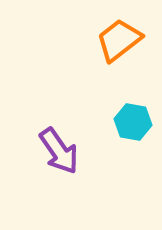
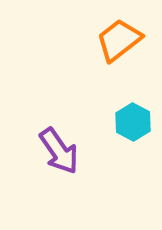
cyan hexagon: rotated 18 degrees clockwise
